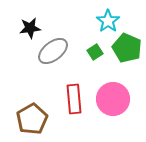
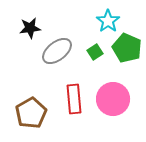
gray ellipse: moved 4 px right
brown pentagon: moved 1 px left, 6 px up
